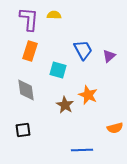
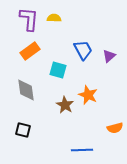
yellow semicircle: moved 3 px down
orange rectangle: rotated 36 degrees clockwise
black square: rotated 21 degrees clockwise
